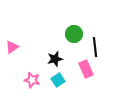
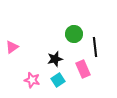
pink rectangle: moved 3 px left
